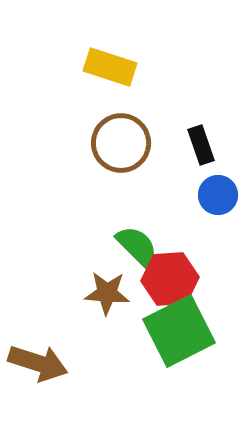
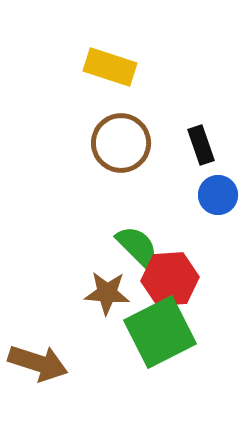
green square: moved 19 px left, 1 px down
